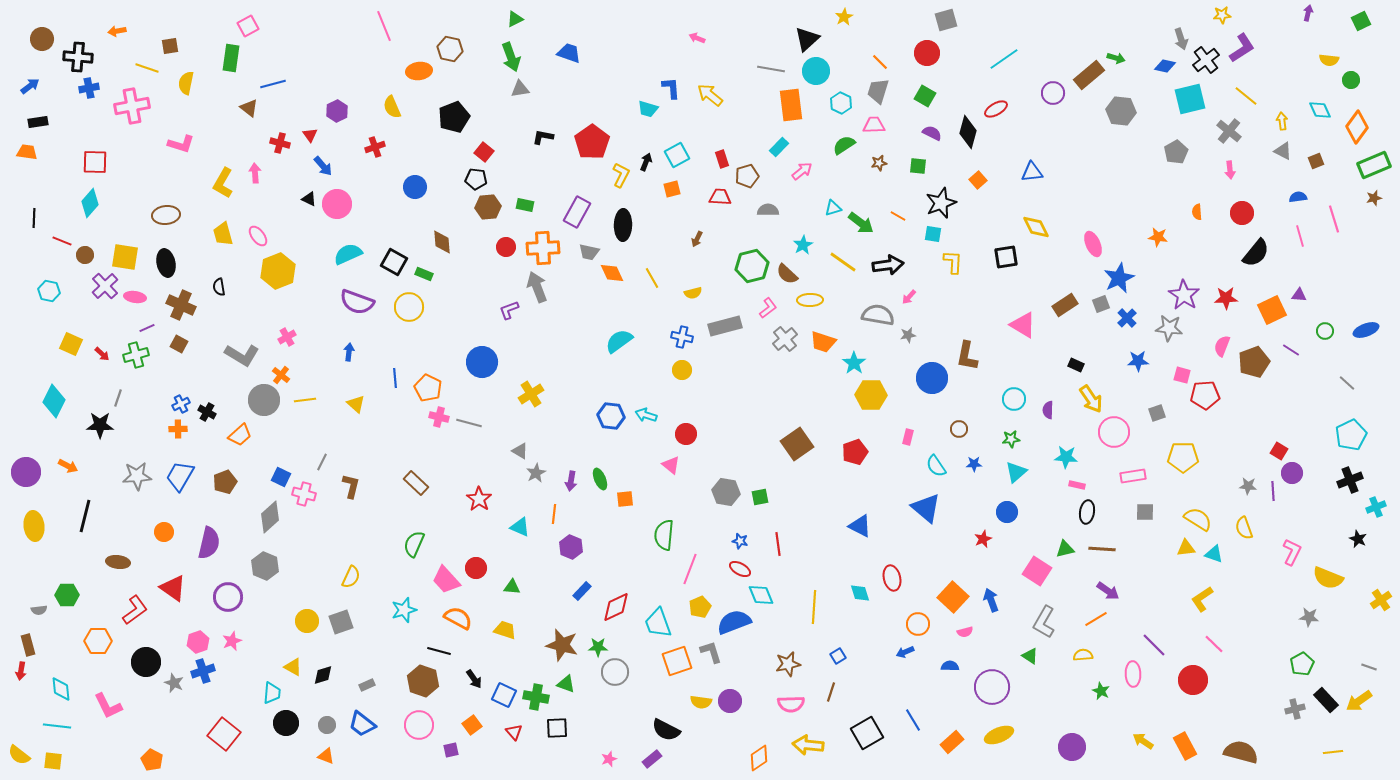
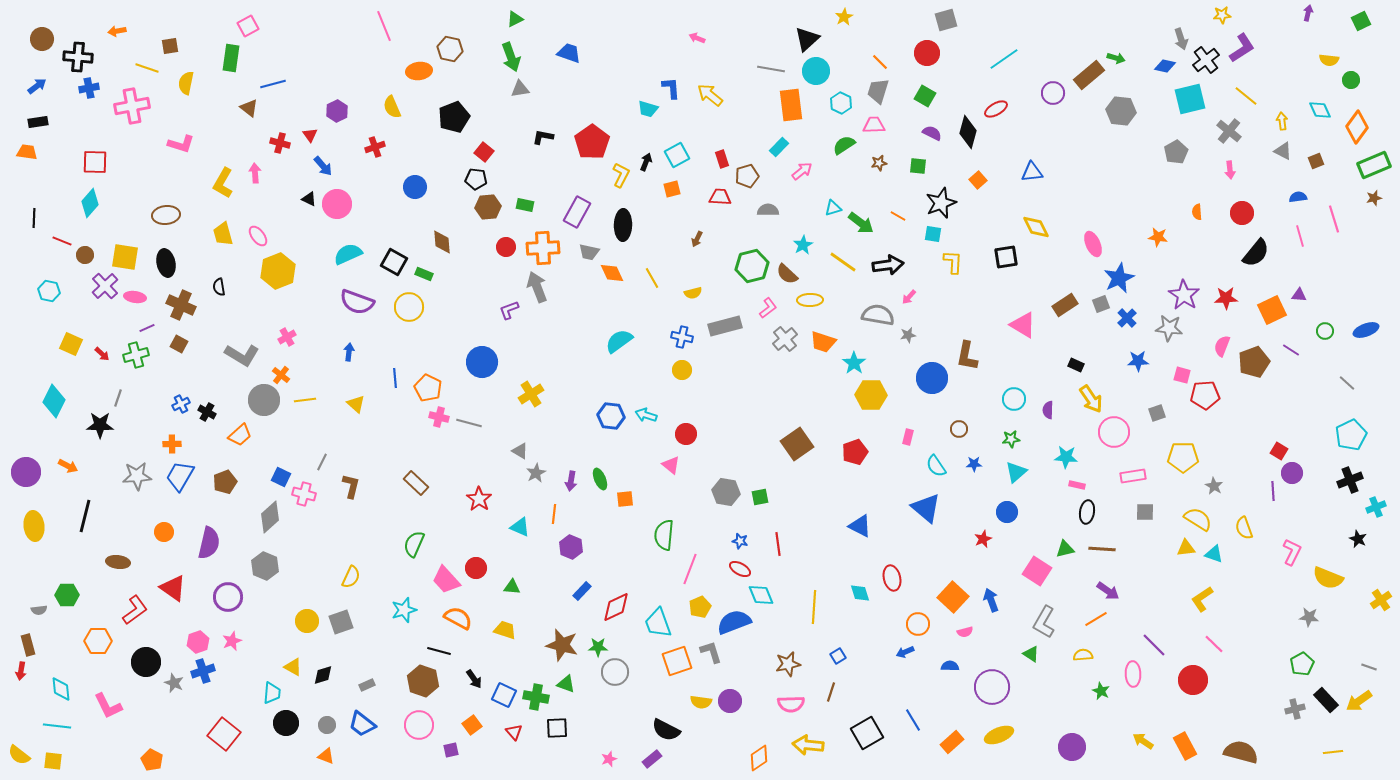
blue arrow at (30, 86): moved 7 px right
orange cross at (178, 429): moved 6 px left, 15 px down
gray star at (1248, 486): moved 34 px left; rotated 24 degrees clockwise
green triangle at (1030, 656): moved 1 px right, 2 px up
